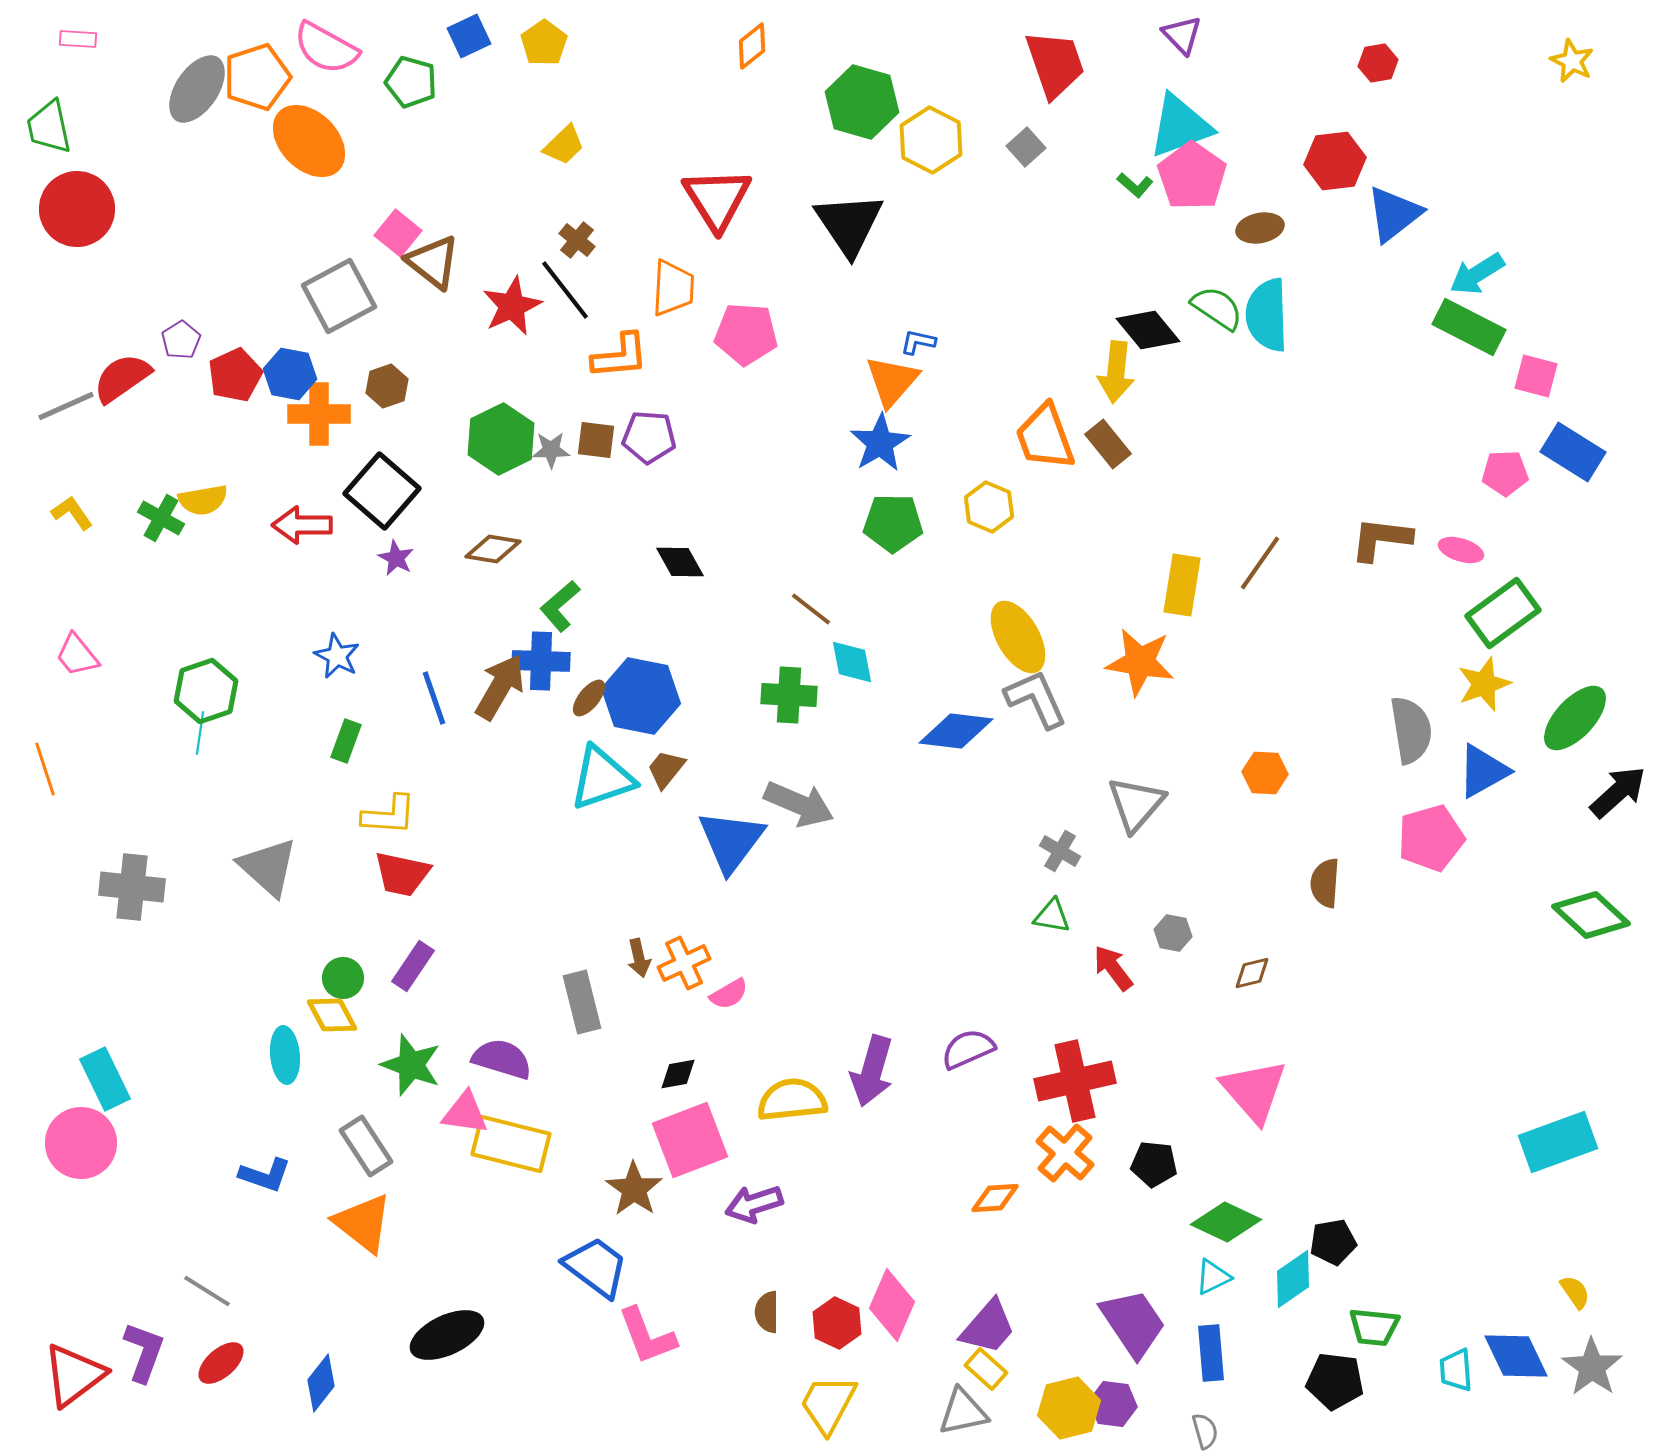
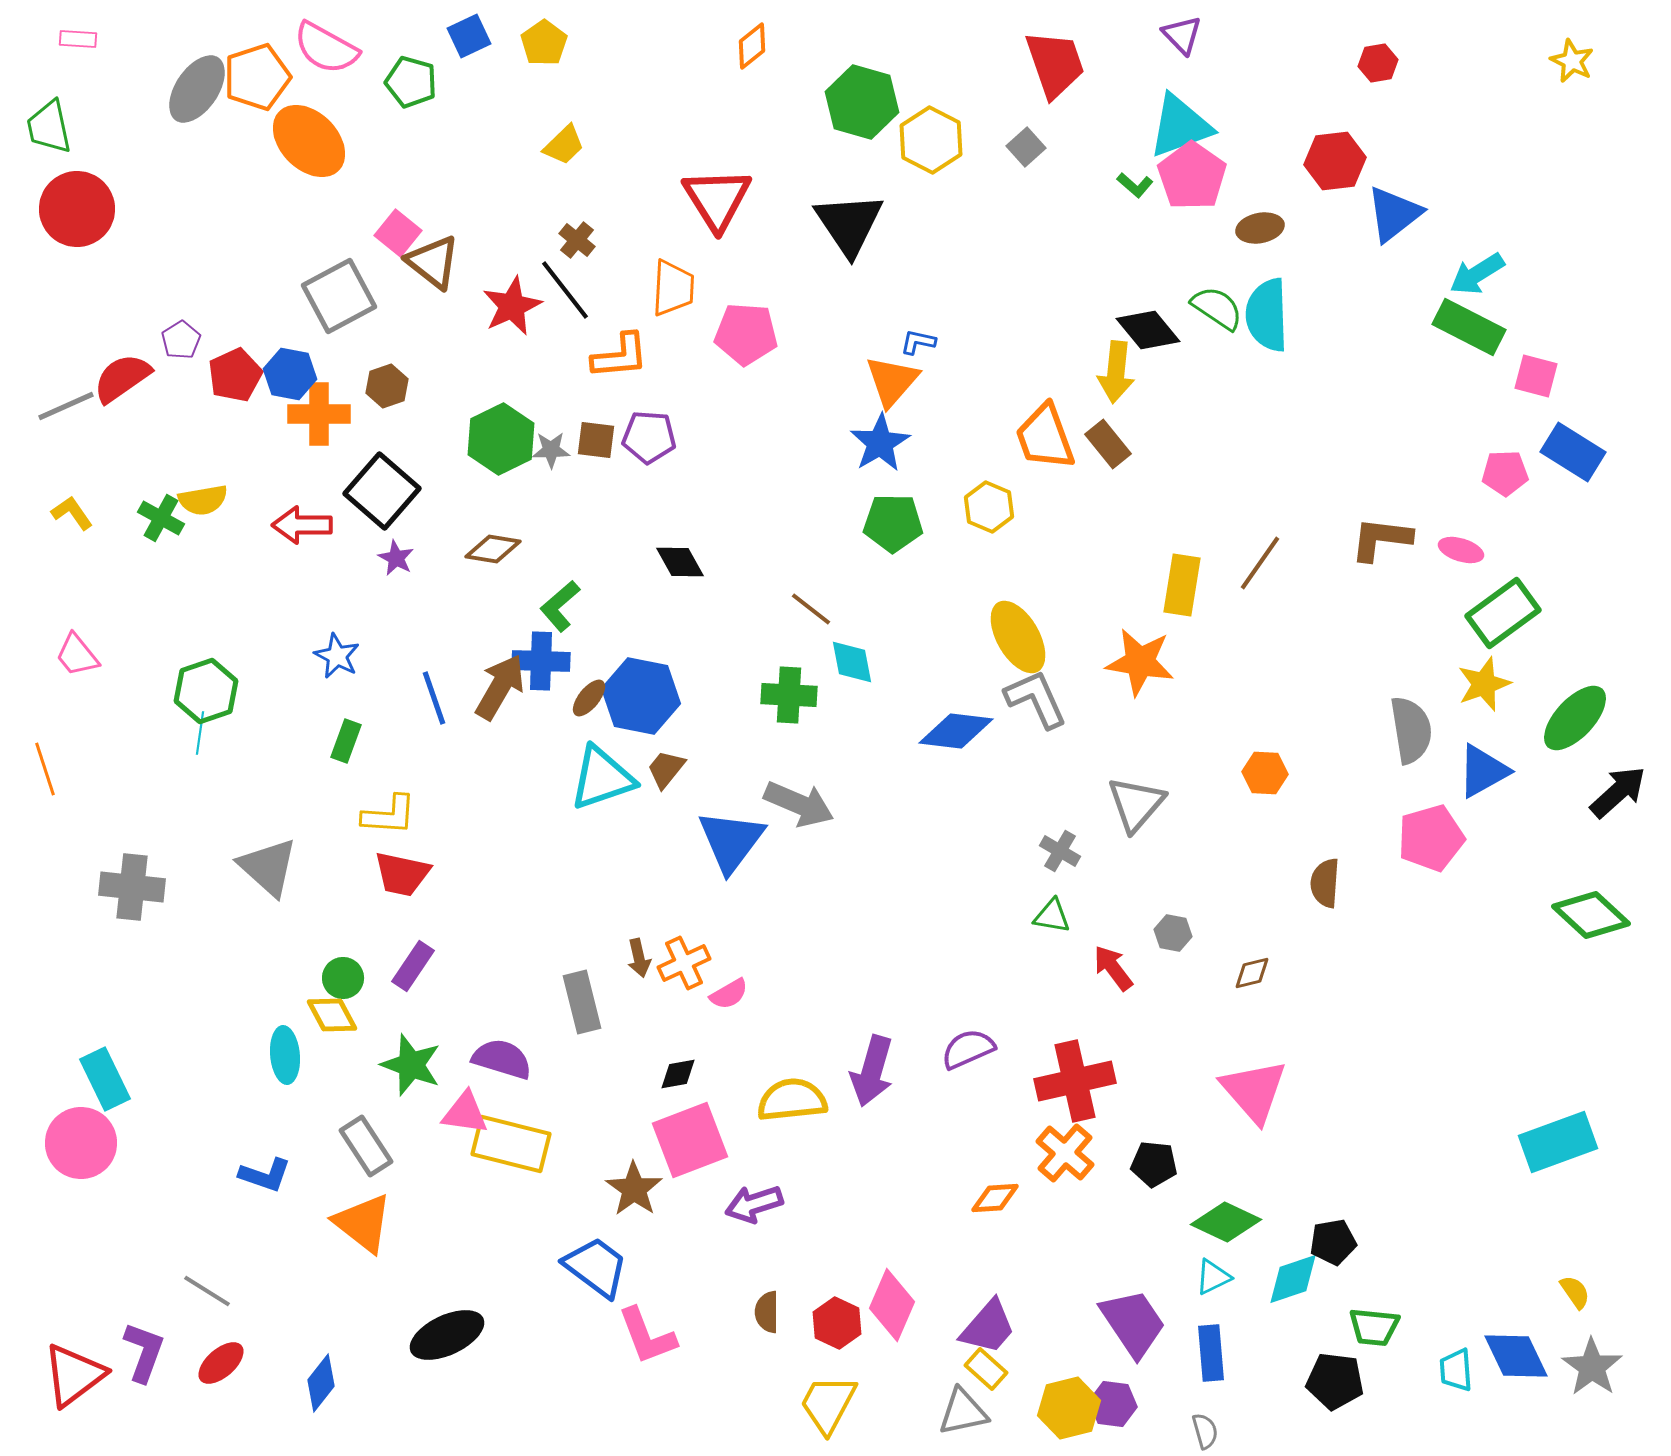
cyan diamond at (1293, 1279): rotated 16 degrees clockwise
